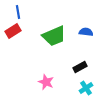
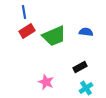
blue line: moved 6 px right
red rectangle: moved 14 px right
